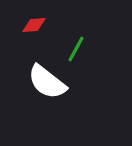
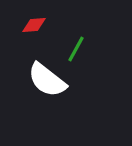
white semicircle: moved 2 px up
